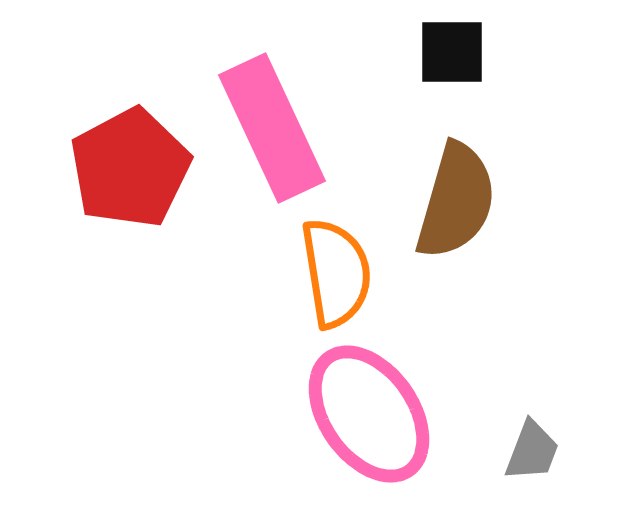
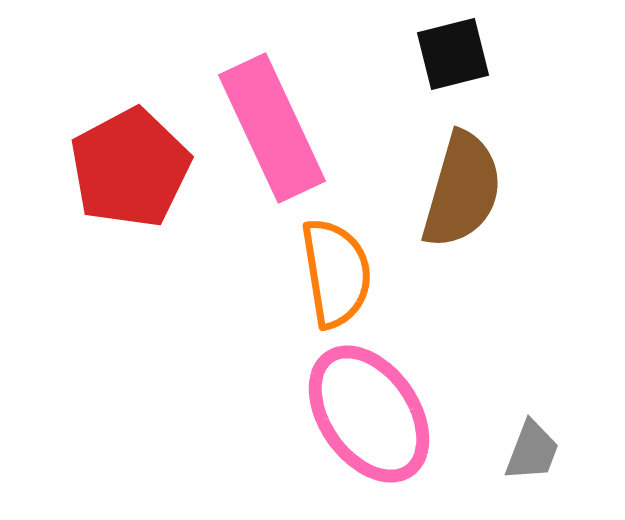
black square: moved 1 px right, 2 px down; rotated 14 degrees counterclockwise
brown semicircle: moved 6 px right, 11 px up
